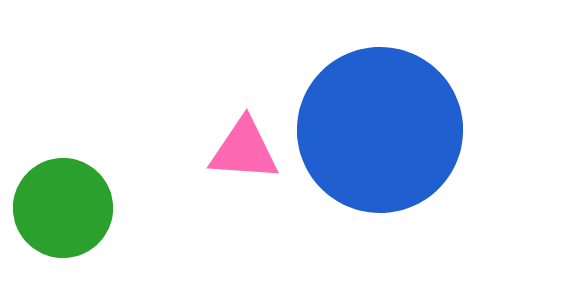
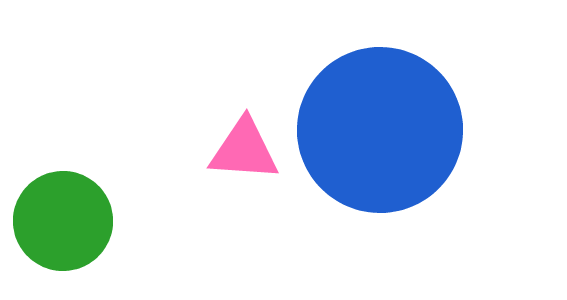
green circle: moved 13 px down
